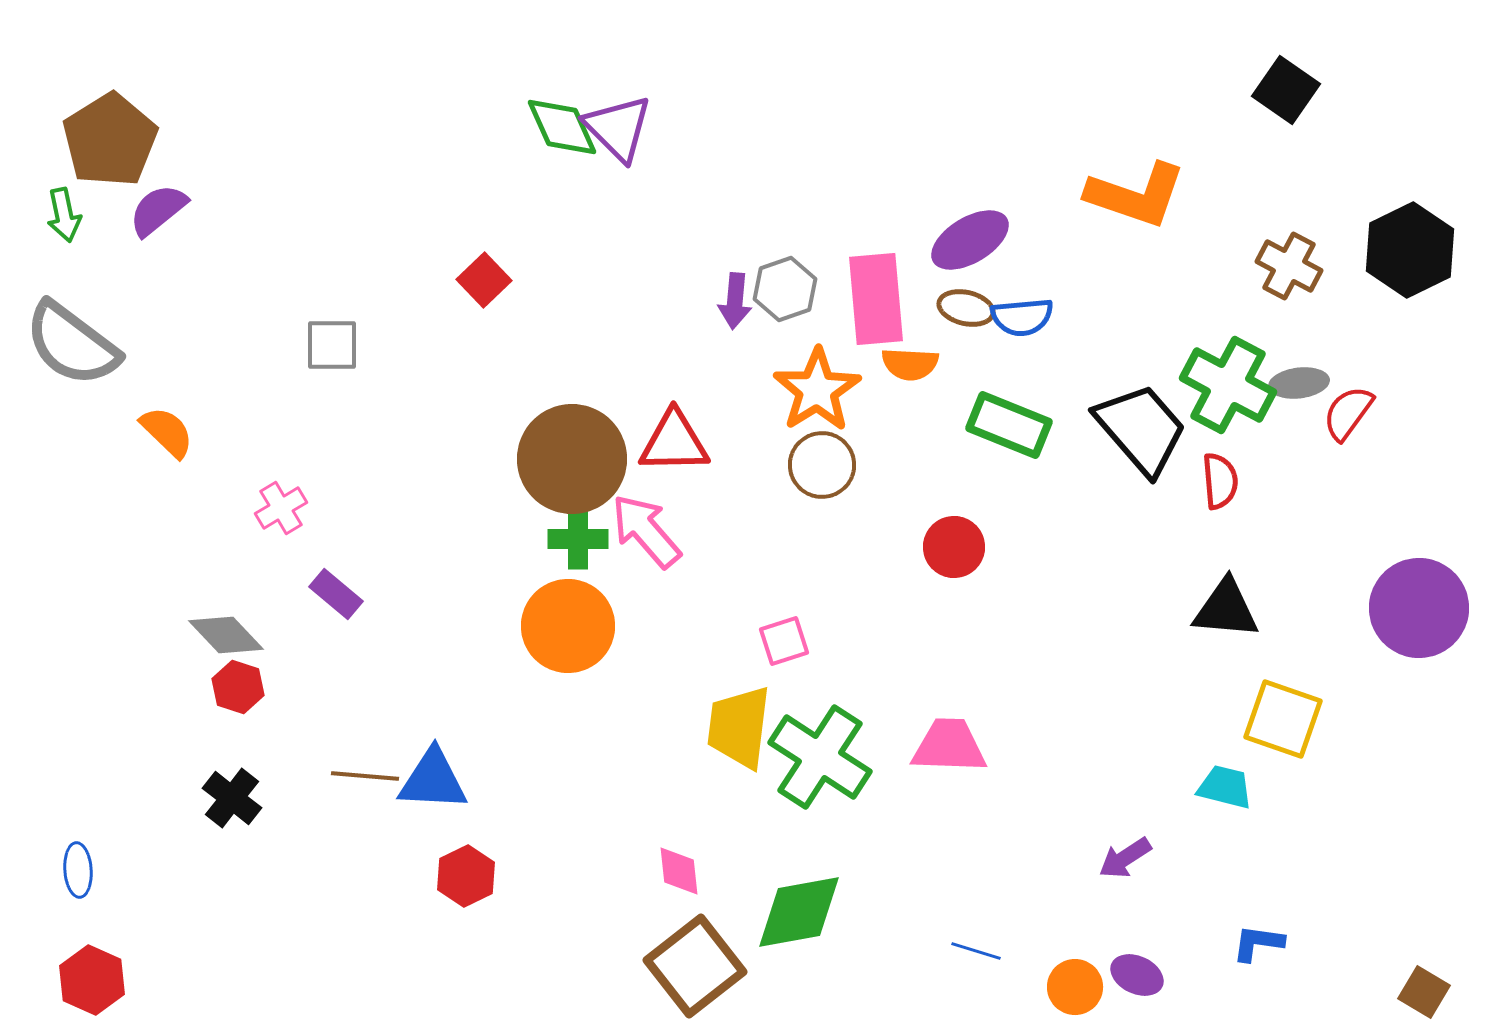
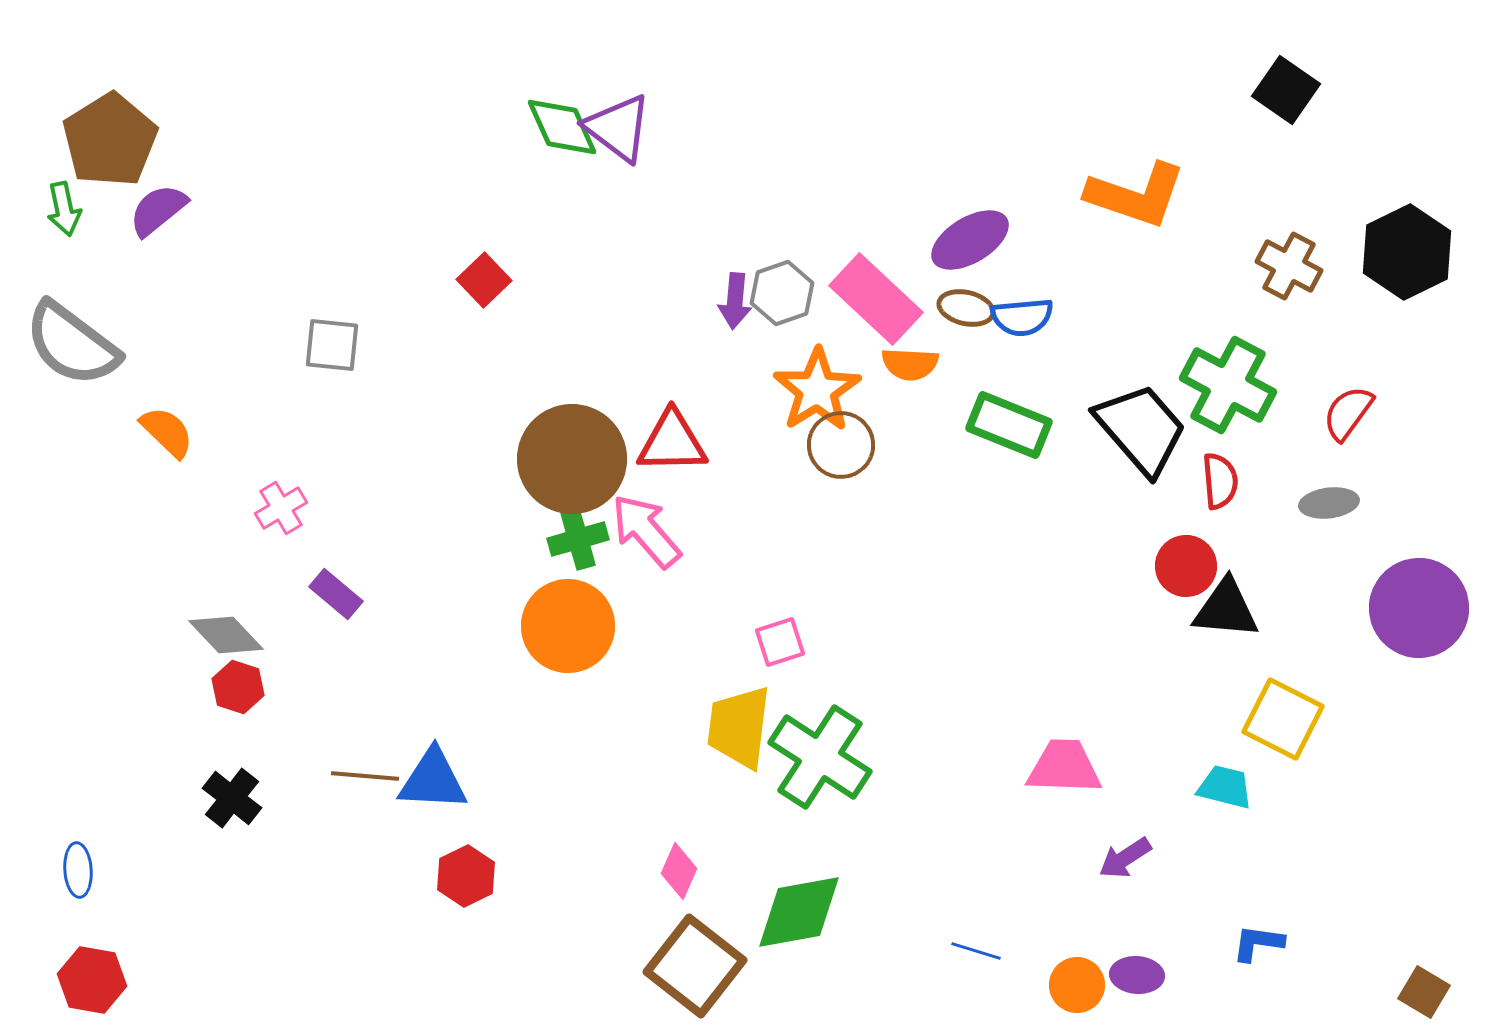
purple triangle at (618, 128): rotated 8 degrees counterclockwise
green arrow at (64, 215): moved 6 px up
black hexagon at (1410, 250): moved 3 px left, 2 px down
gray hexagon at (785, 289): moved 3 px left, 4 px down
pink rectangle at (876, 299): rotated 42 degrees counterclockwise
gray square at (332, 345): rotated 6 degrees clockwise
gray ellipse at (1299, 383): moved 30 px right, 120 px down
red triangle at (674, 442): moved 2 px left
brown circle at (822, 465): moved 19 px right, 20 px up
green cross at (578, 539): rotated 16 degrees counterclockwise
red circle at (954, 547): moved 232 px right, 19 px down
pink square at (784, 641): moved 4 px left, 1 px down
yellow square at (1283, 719): rotated 8 degrees clockwise
pink trapezoid at (949, 746): moved 115 px right, 21 px down
pink diamond at (679, 871): rotated 30 degrees clockwise
brown square at (695, 966): rotated 14 degrees counterclockwise
purple ellipse at (1137, 975): rotated 21 degrees counterclockwise
red hexagon at (92, 980): rotated 14 degrees counterclockwise
orange circle at (1075, 987): moved 2 px right, 2 px up
